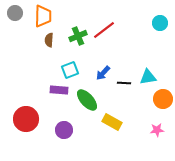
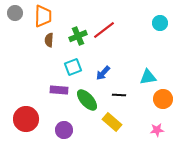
cyan square: moved 3 px right, 3 px up
black line: moved 5 px left, 12 px down
yellow rectangle: rotated 12 degrees clockwise
